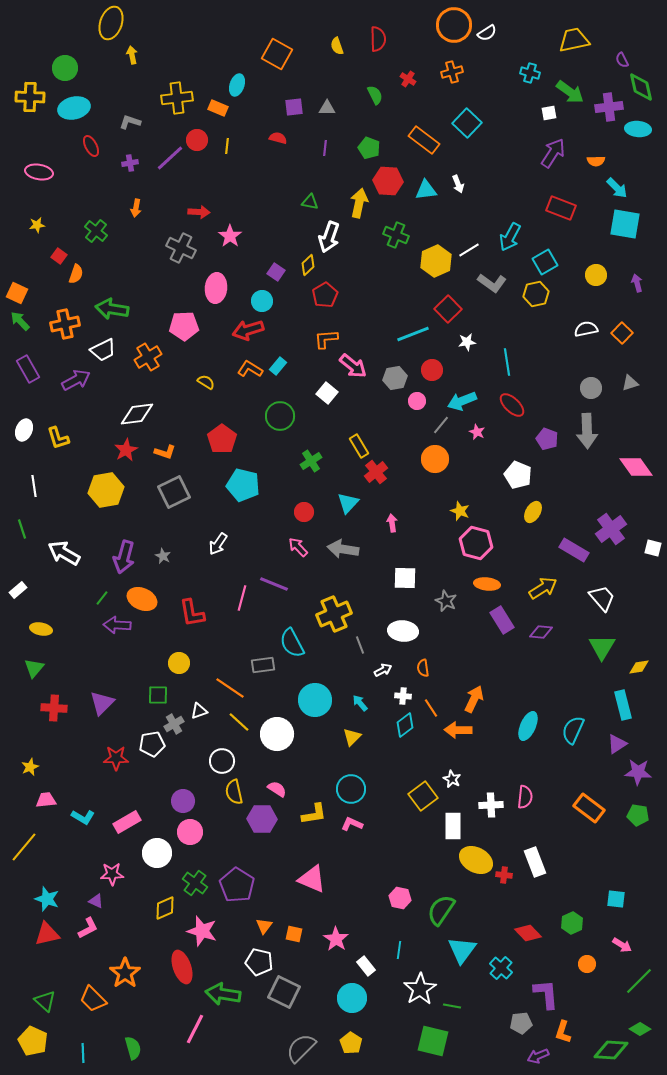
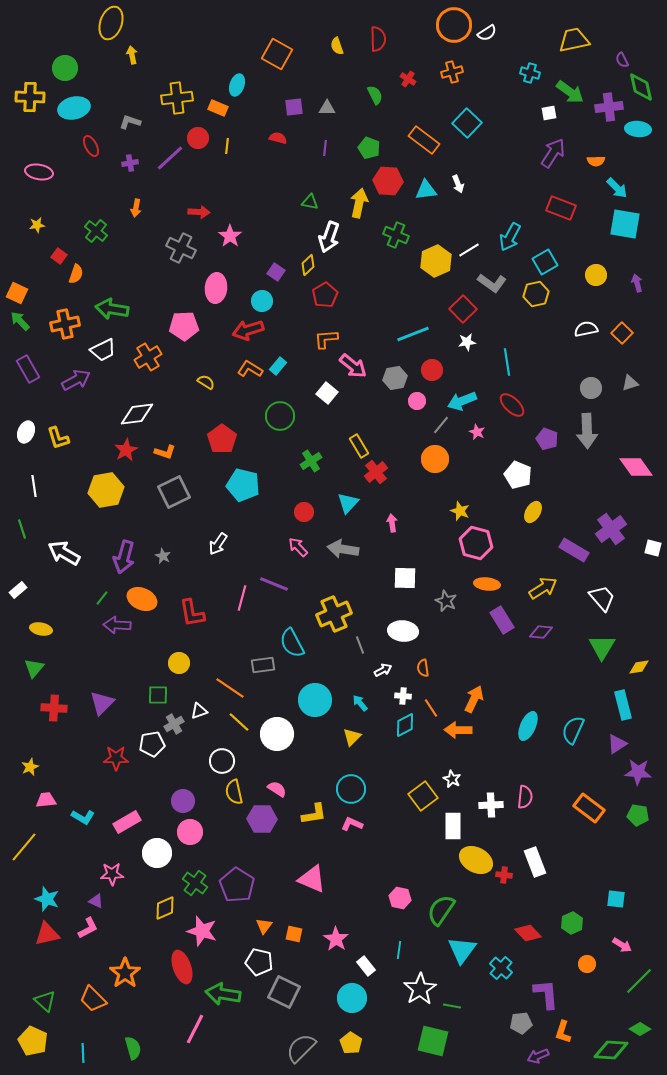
red circle at (197, 140): moved 1 px right, 2 px up
red square at (448, 309): moved 15 px right
white ellipse at (24, 430): moved 2 px right, 2 px down
cyan diamond at (405, 725): rotated 10 degrees clockwise
